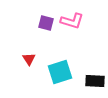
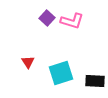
purple square: moved 1 px right, 5 px up; rotated 28 degrees clockwise
red triangle: moved 1 px left, 3 px down
cyan square: moved 1 px right, 1 px down
